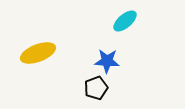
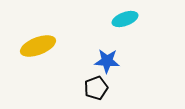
cyan ellipse: moved 2 px up; rotated 20 degrees clockwise
yellow ellipse: moved 7 px up
